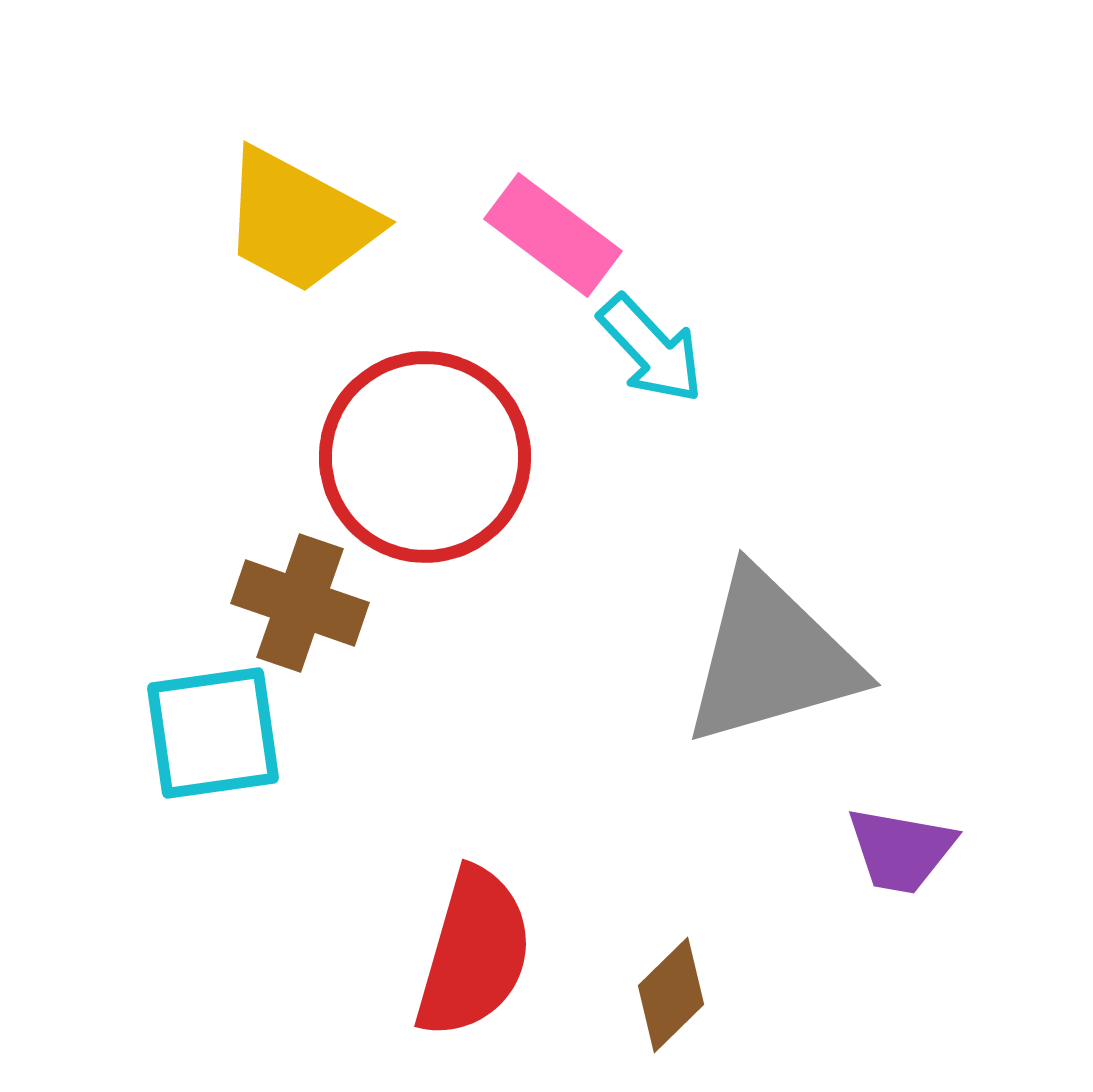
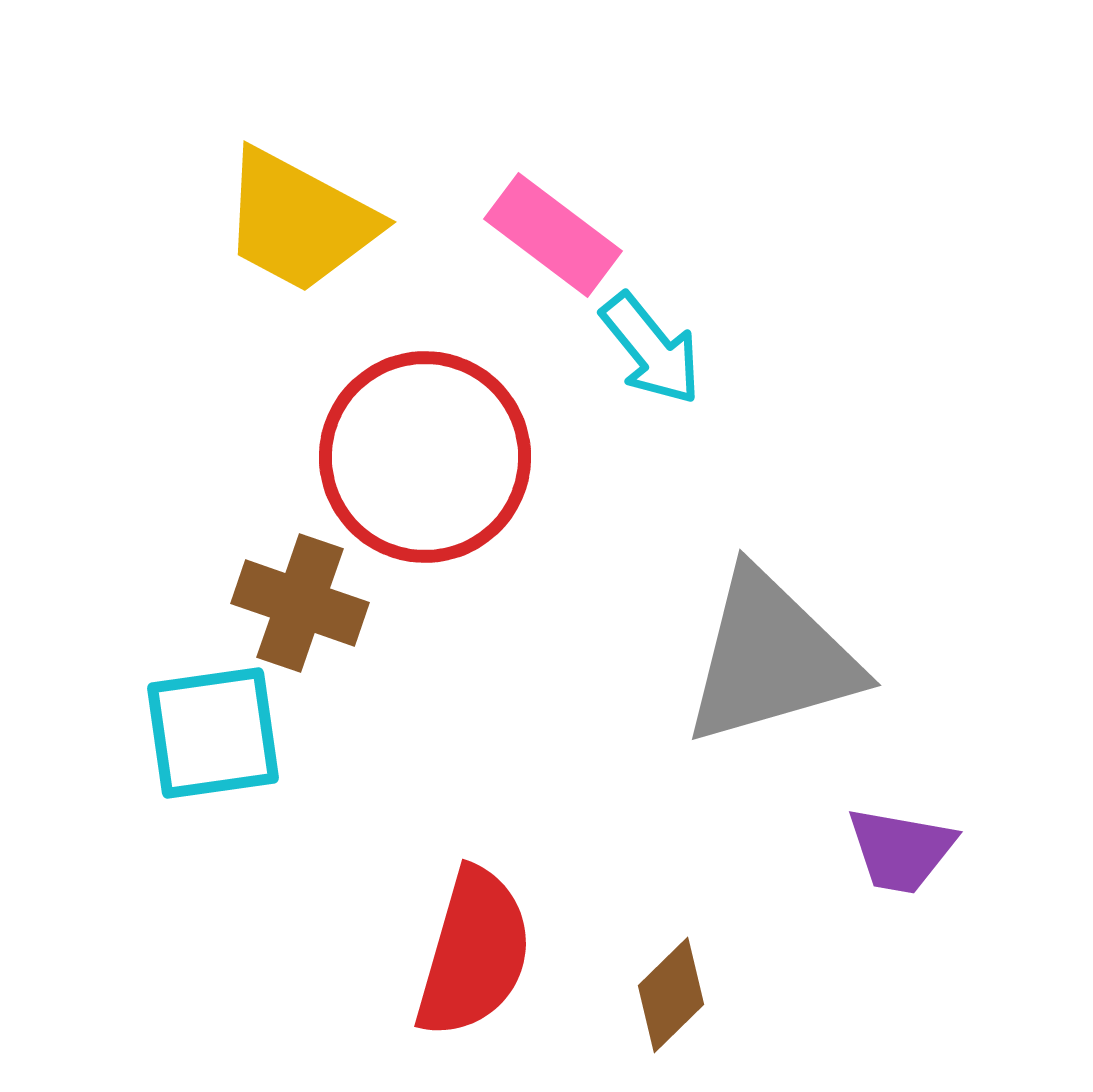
cyan arrow: rotated 4 degrees clockwise
